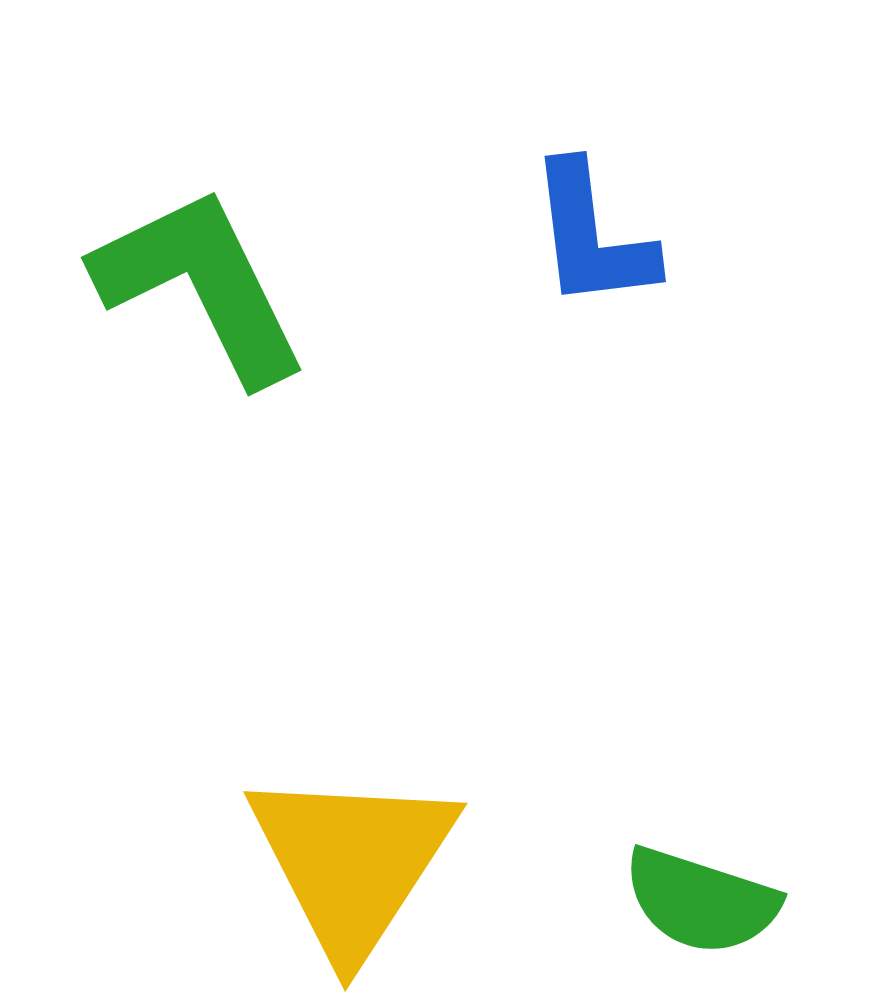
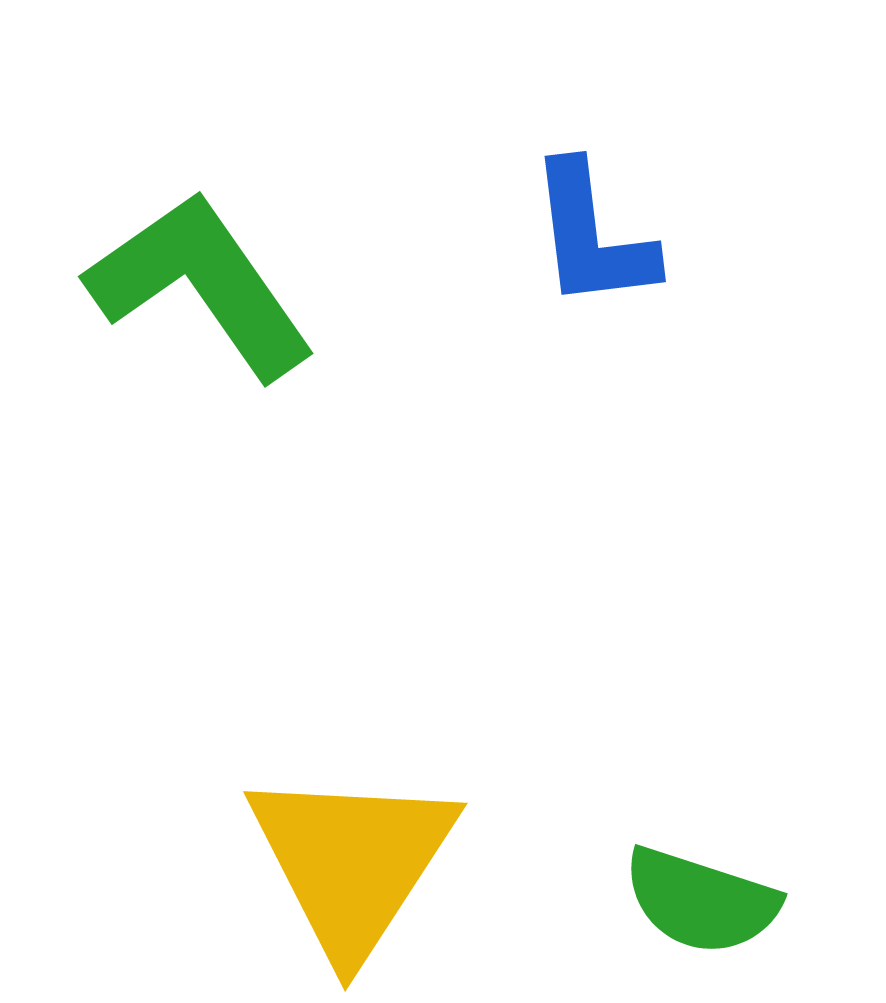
green L-shape: rotated 9 degrees counterclockwise
